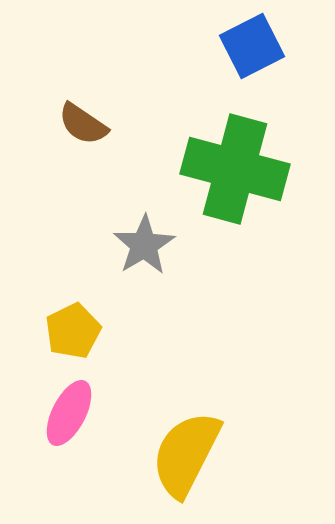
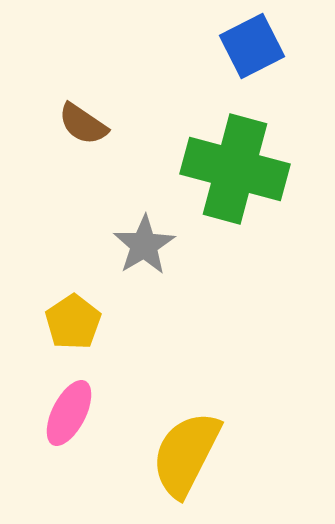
yellow pentagon: moved 9 px up; rotated 8 degrees counterclockwise
